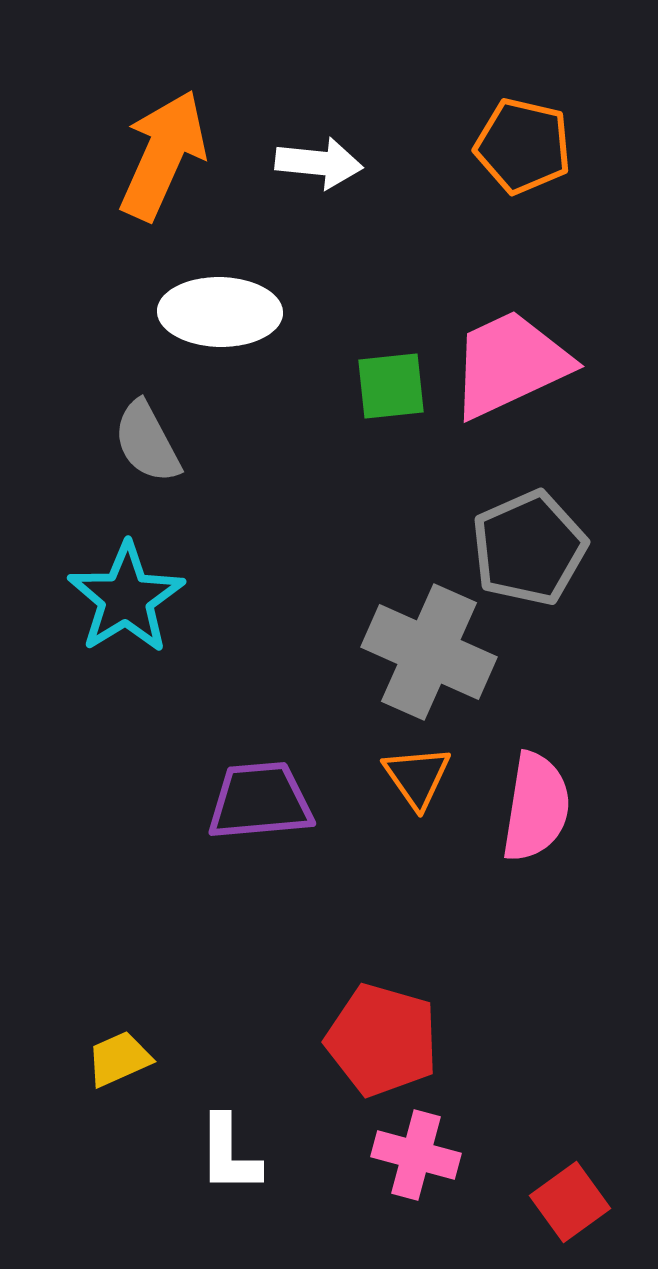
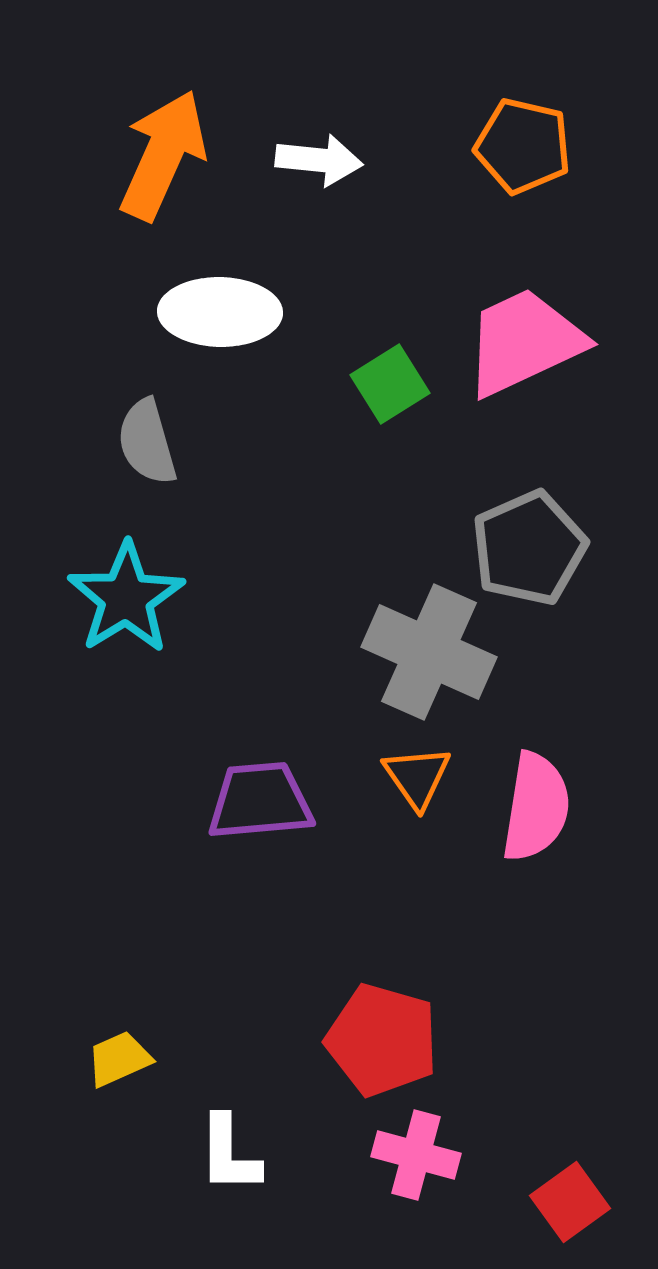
white arrow: moved 3 px up
pink trapezoid: moved 14 px right, 22 px up
green square: moved 1 px left, 2 px up; rotated 26 degrees counterclockwise
gray semicircle: rotated 12 degrees clockwise
